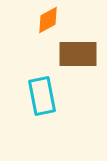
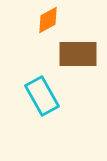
cyan rectangle: rotated 18 degrees counterclockwise
